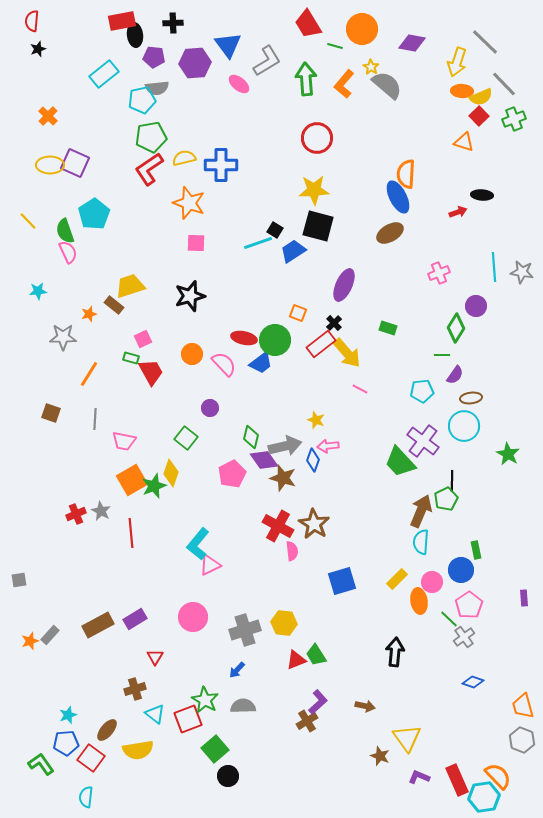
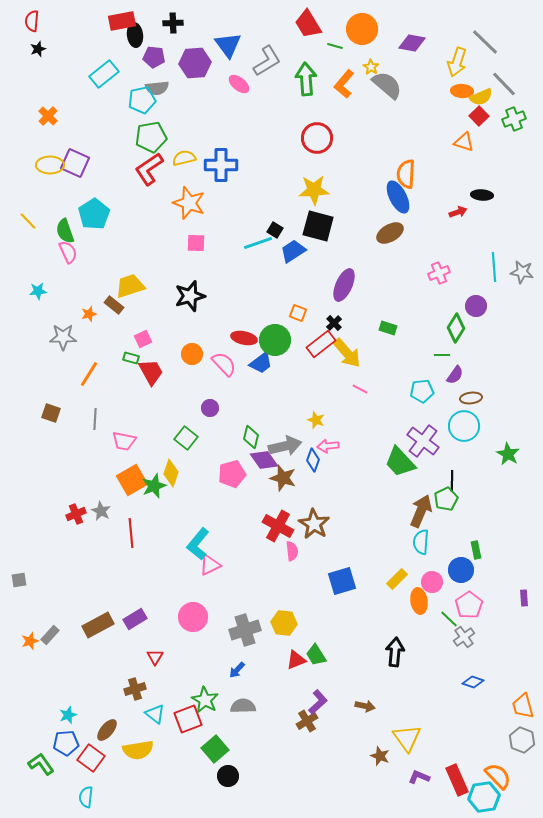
pink pentagon at (232, 474): rotated 12 degrees clockwise
